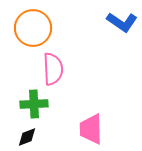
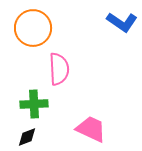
pink semicircle: moved 6 px right
pink trapezoid: rotated 116 degrees clockwise
